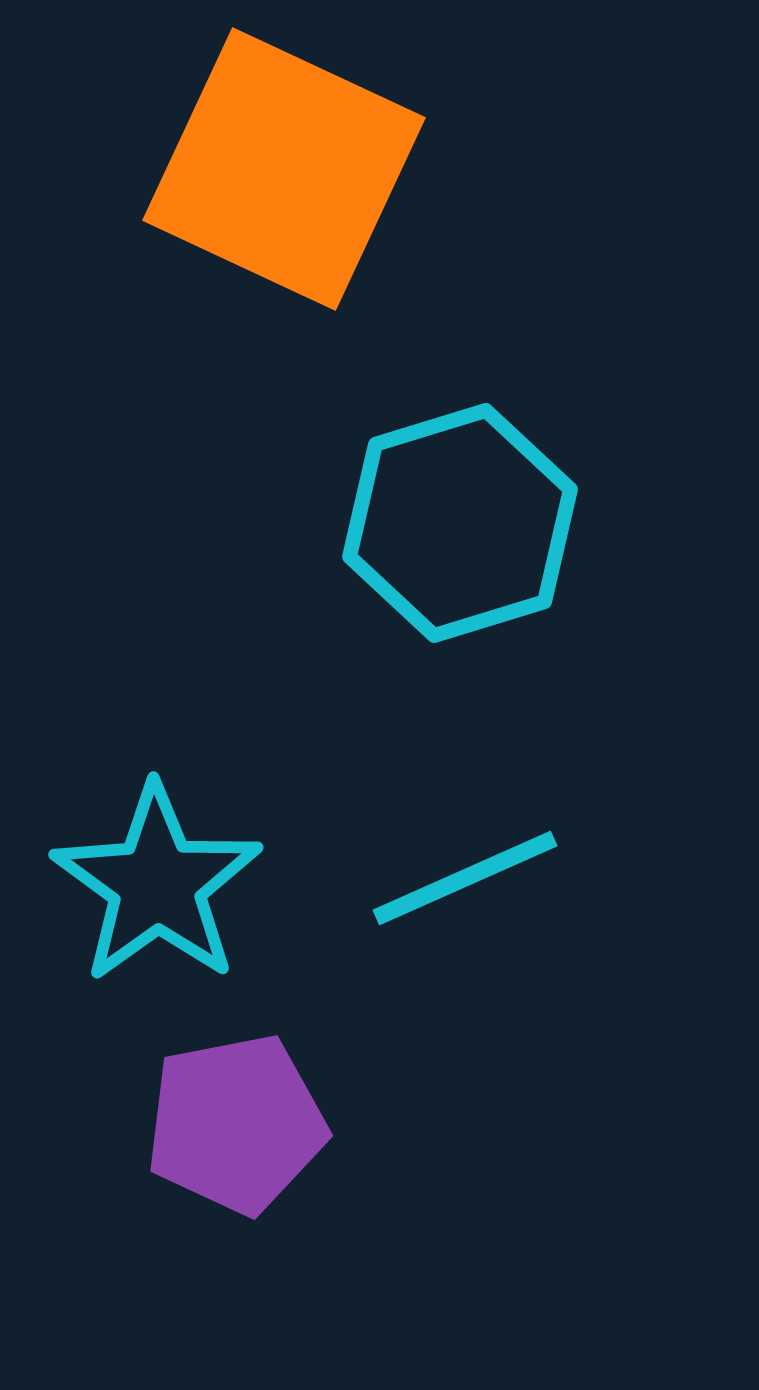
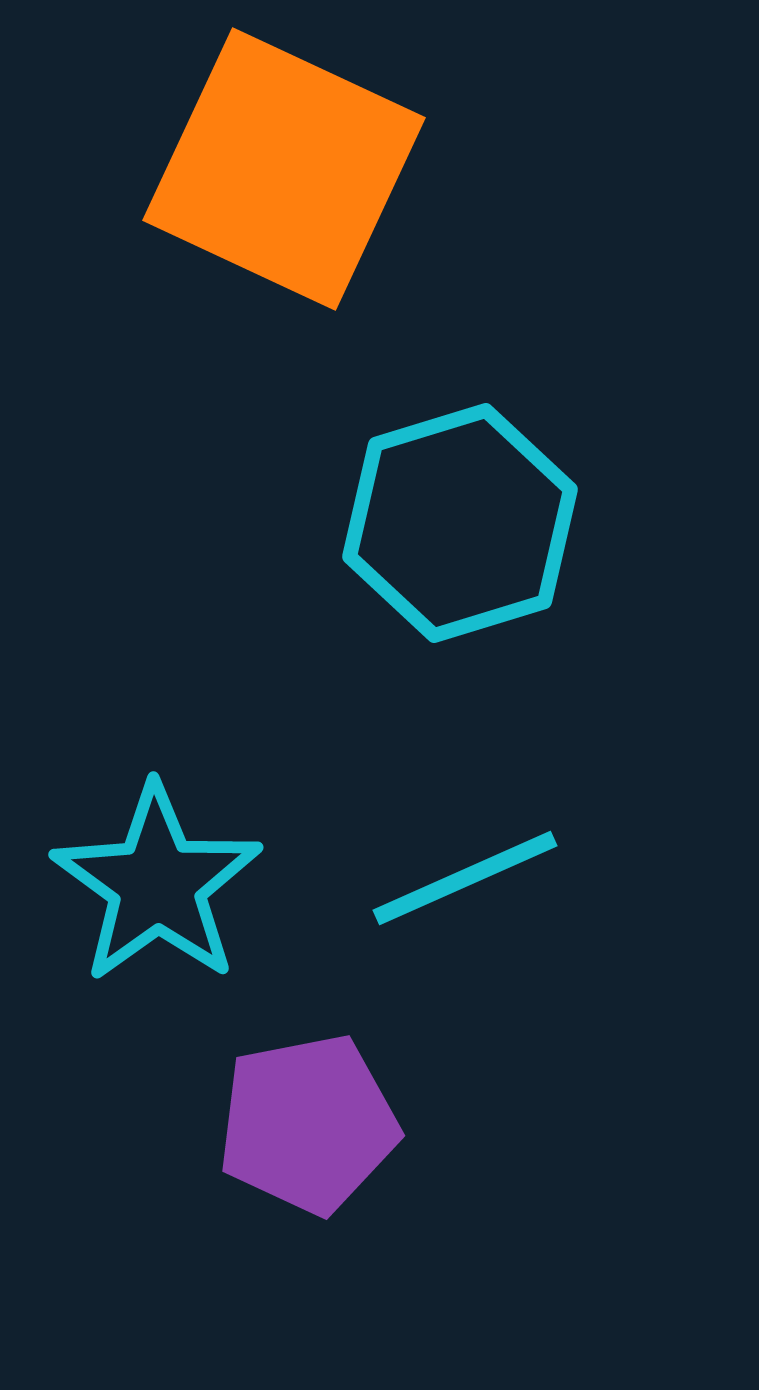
purple pentagon: moved 72 px right
